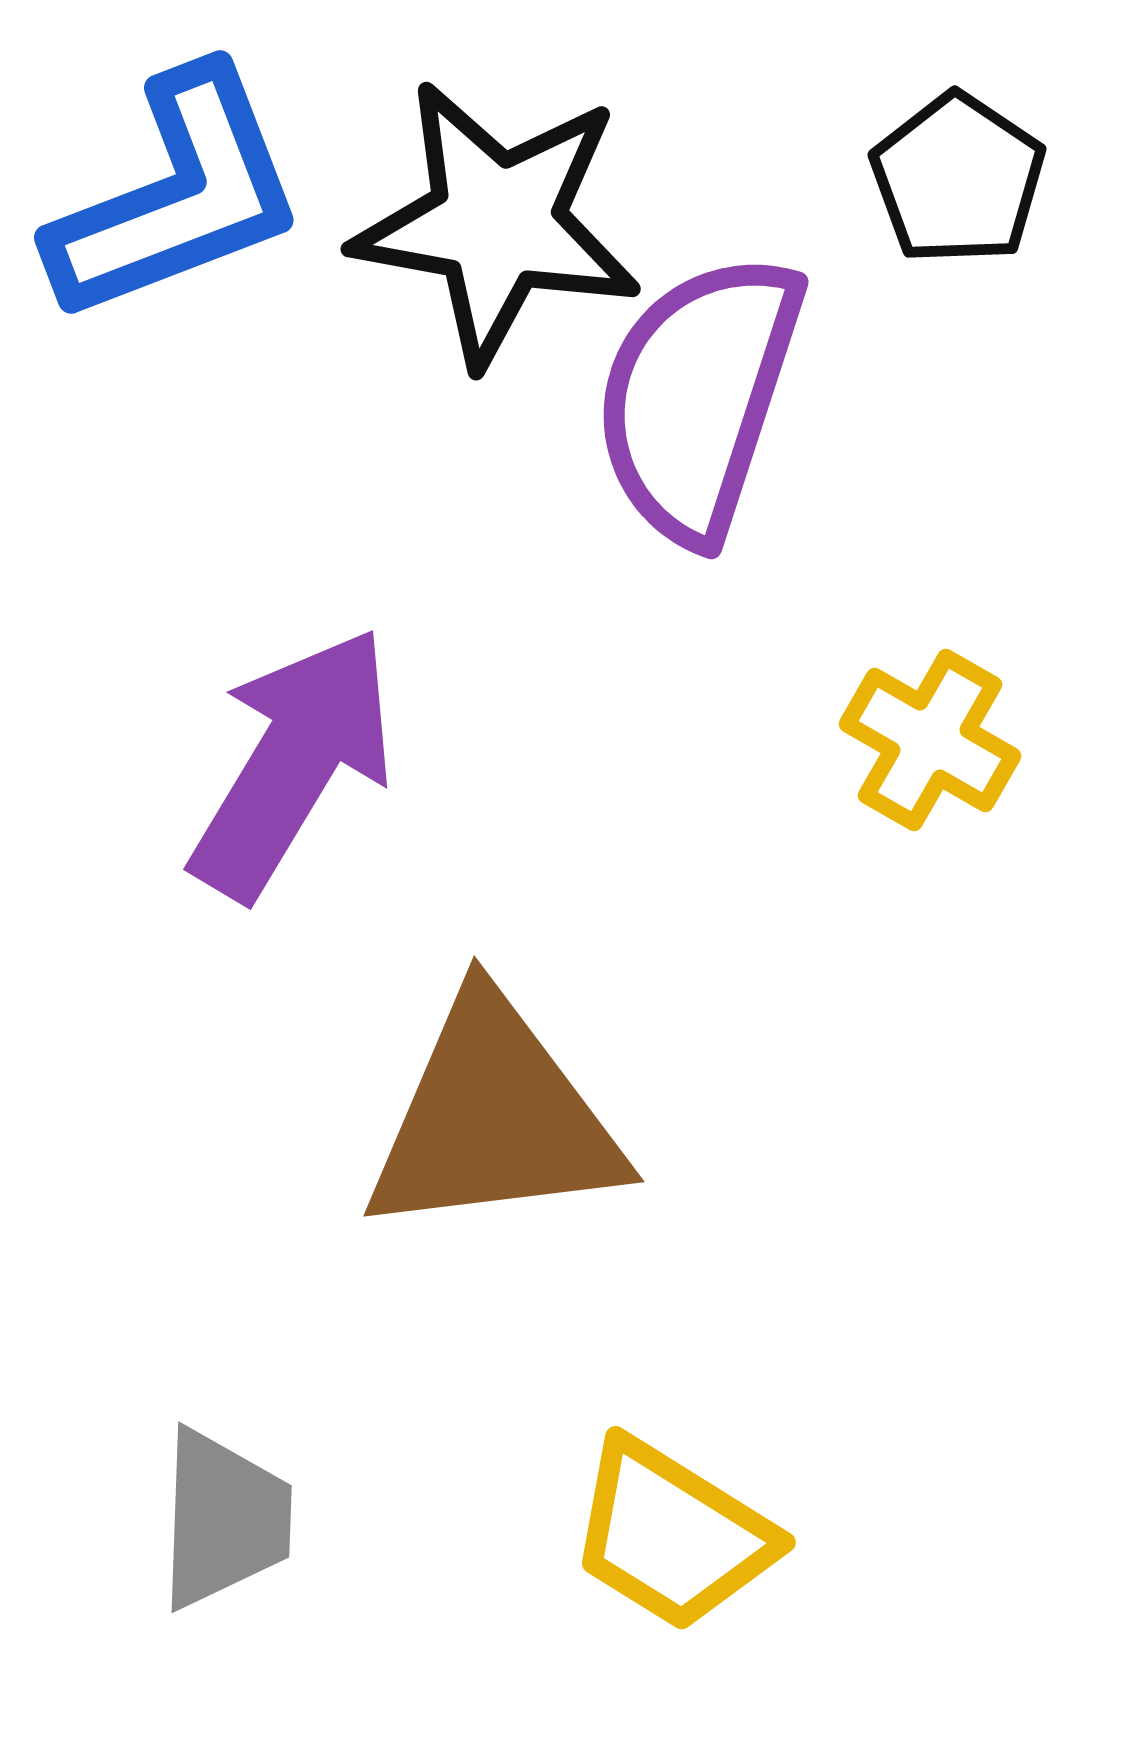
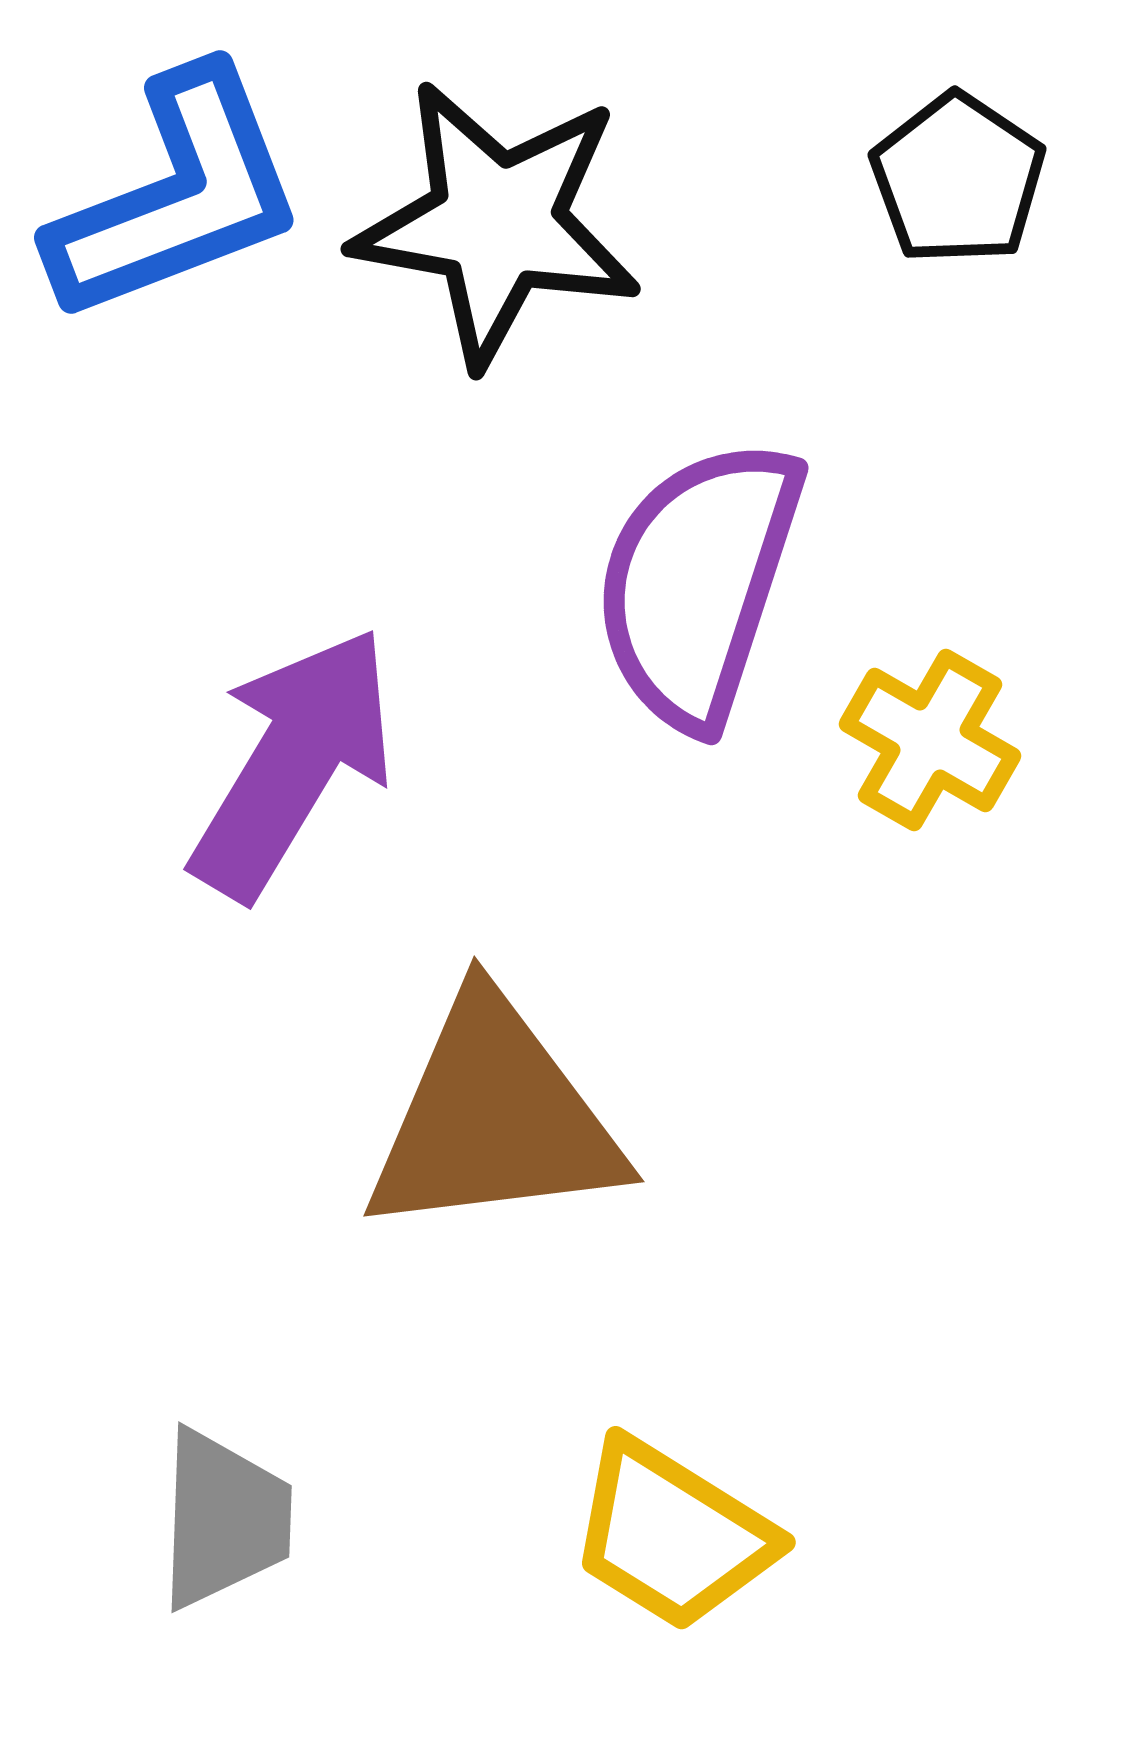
purple semicircle: moved 186 px down
